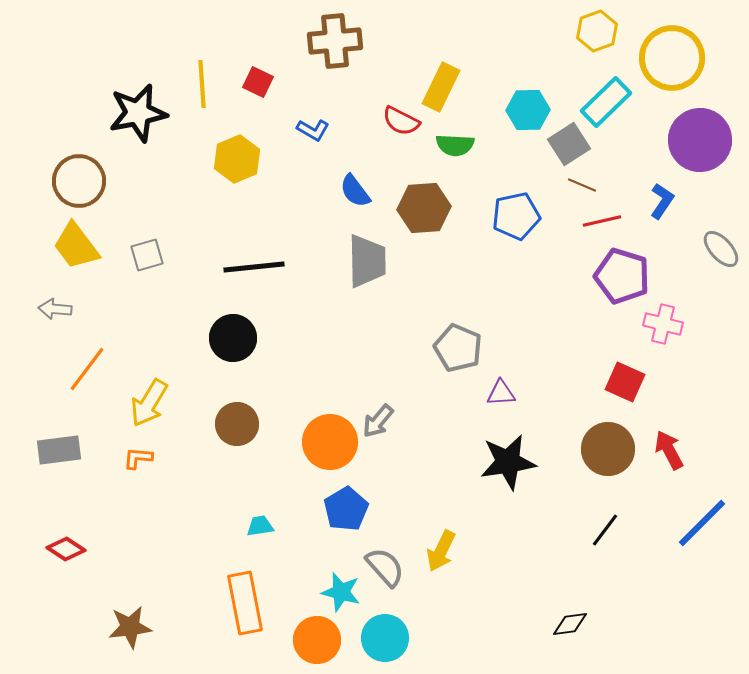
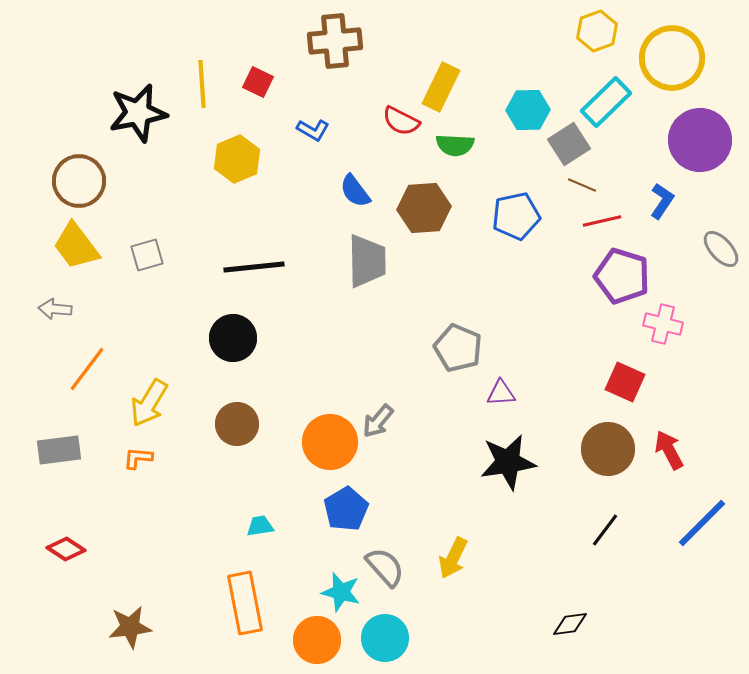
yellow arrow at (441, 551): moved 12 px right, 7 px down
